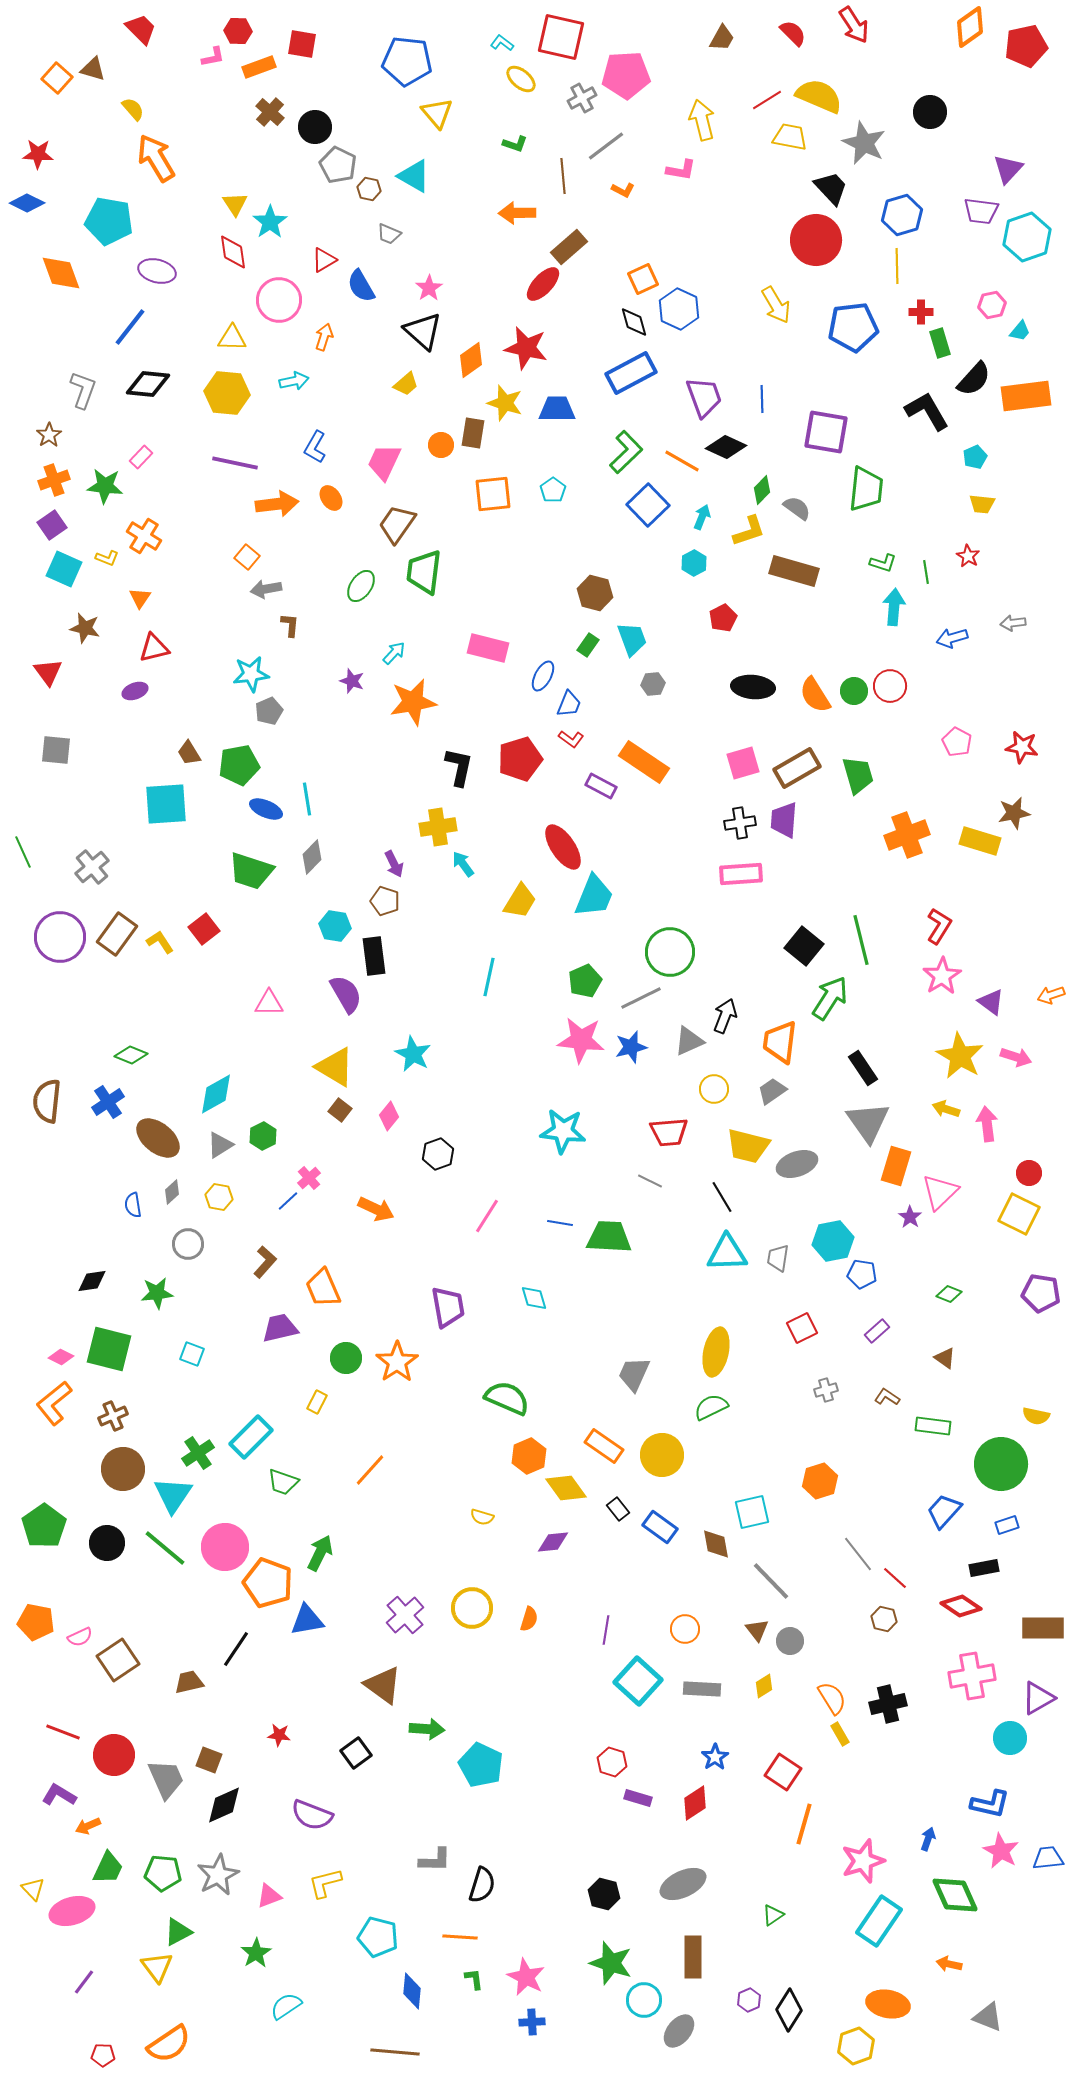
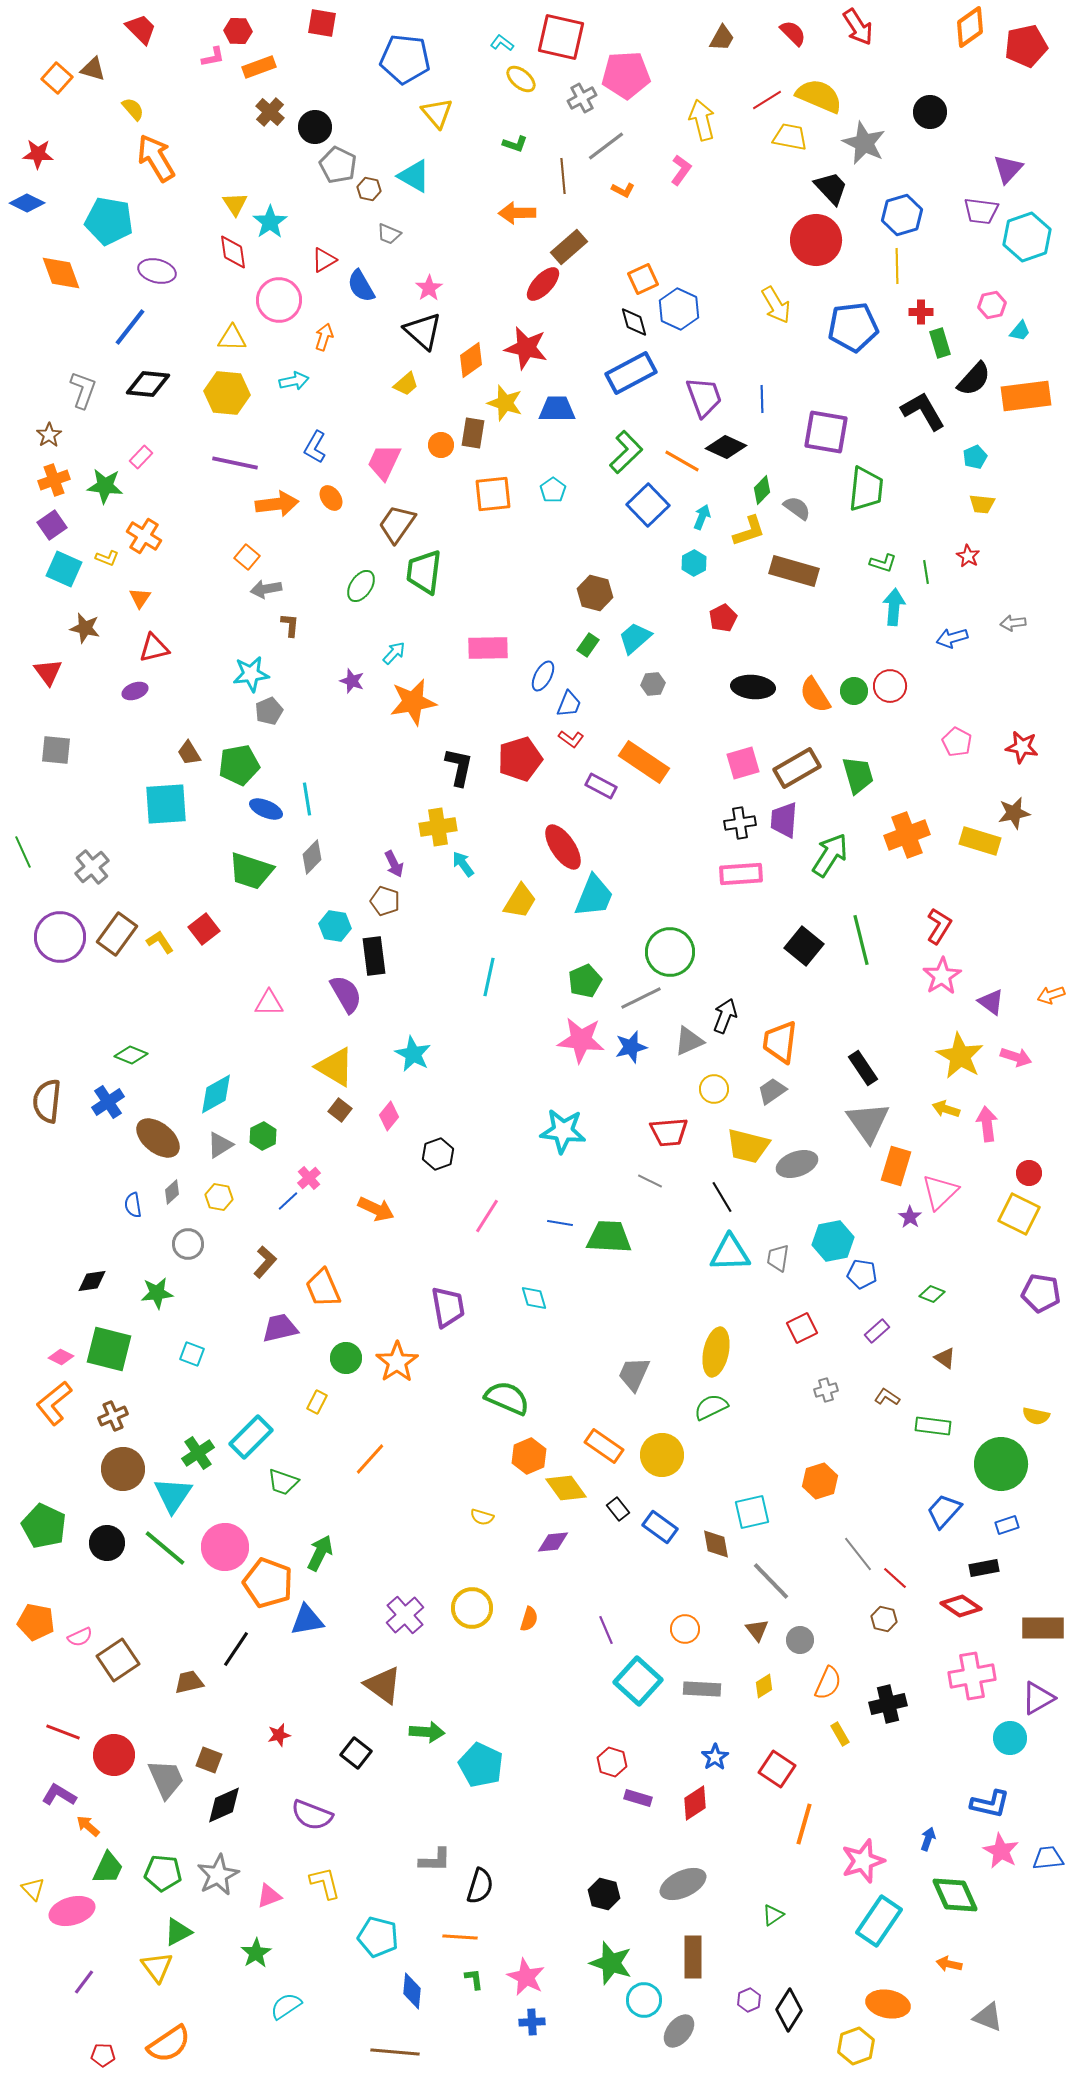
red arrow at (854, 25): moved 4 px right, 2 px down
red square at (302, 44): moved 20 px right, 21 px up
blue pentagon at (407, 61): moved 2 px left, 2 px up
pink L-shape at (681, 170): rotated 64 degrees counterclockwise
black L-shape at (927, 411): moved 4 px left
cyan trapezoid at (632, 639): moved 3 px right, 1 px up; rotated 111 degrees counterclockwise
pink rectangle at (488, 648): rotated 15 degrees counterclockwise
green arrow at (830, 998): moved 143 px up
cyan triangle at (727, 1253): moved 3 px right
green diamond at (949, 1294): moved 17 px left
orange line at (370, 1470): moved 11 px up
green pentagon at (44, 1526): rotated 12 degrees counterclockwise
purple line at (606, 1630): rotated 32 degrees counterclockwise
gray circle at (790, 1641): moved 10 px right, 1 px up
orange semicircle at (832, 1698): moved 4 px left, 15 px up; rotated 56 degrees clockwise
green arrow at (427, 1729): moved 3 px down
red star at (279, 1735): rotated 20 degrees counterclockwise
black square at (356, 1753): rotated 16 degrees counterclockwise
red square at (783, 1772): moved 6 px left, 3 px up
orange arrow at (88, 1826): rotated 65 degrees clockwise
yellow L-shape at (325, 1883): rotated 90 degrees clockwise
black semicircle at (482, 1885): moved 2 px left, 1 px down
